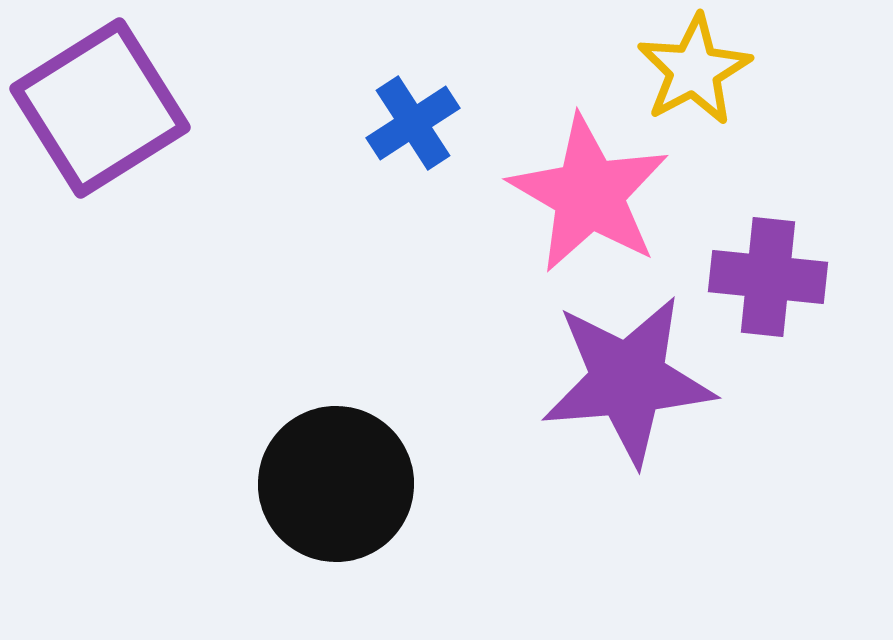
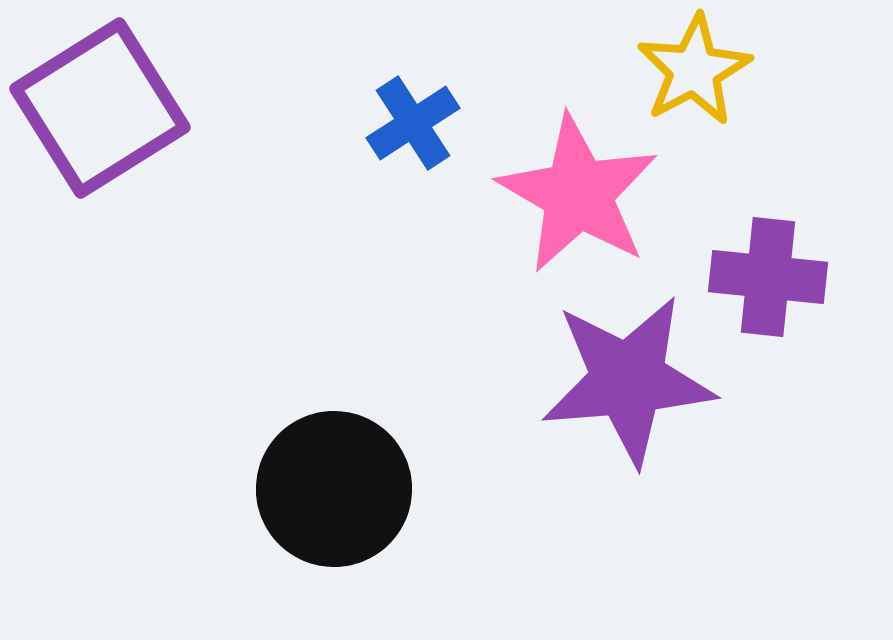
pink star: moved 11 px left
black circle: moved 2 px left, 5 px down
